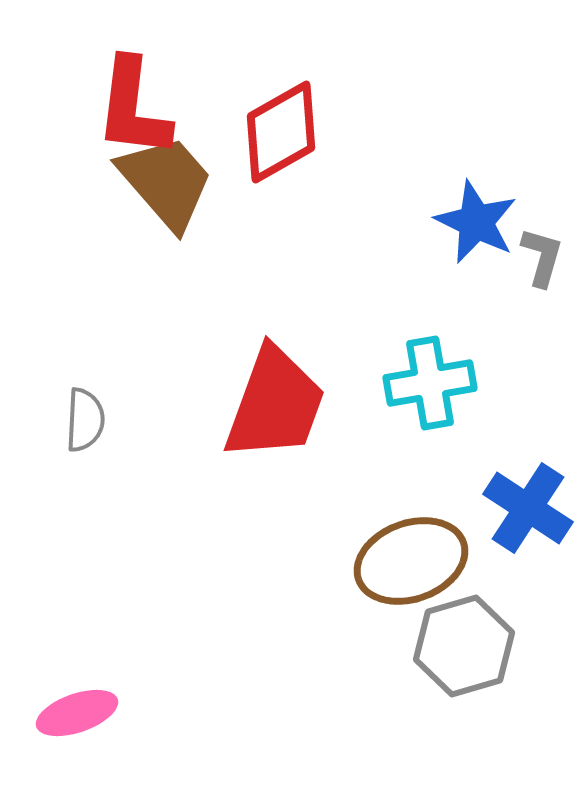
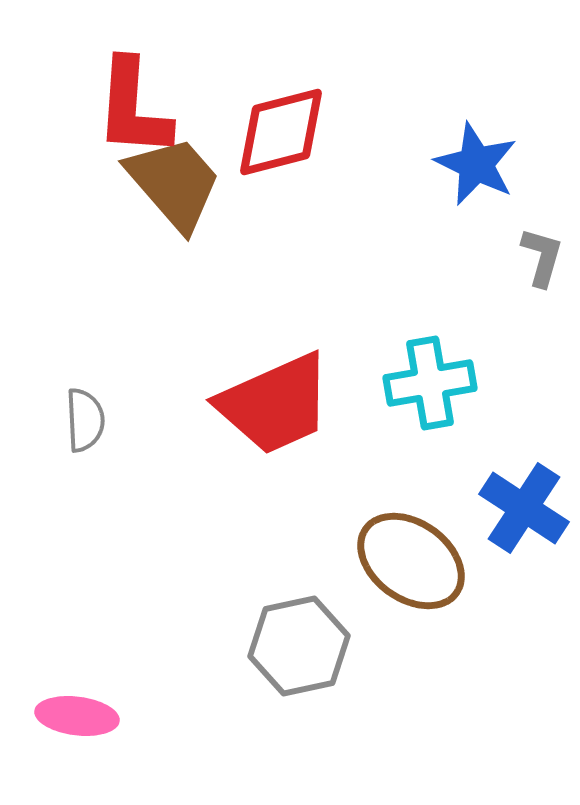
red L-shape: rotated 3 degrees counterclockwise
red diamond: rotated 15 degrees clockwise
brown trapezoid: moved 8 px right, 1 px down
blue star: moved 58 px up
red trapezoid: rotated 46 degrees clockwise
gray semicircle: rotated 6 degrees counterclockwise
blue cross: moved 4 px left
brown ellipse: rotated 56 degrees clockwise
gray hexagon: moved 165 px left; rotated 4 degrees clockwise
pink ellipse: moved 3 px down; rotated 26 degrees clockwise
